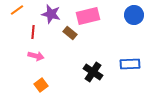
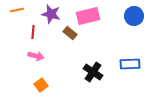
orange line: rotated 24 degrees clockwise
blue circle: moved 1 px down
